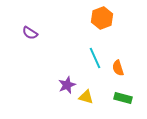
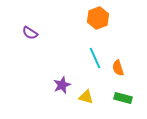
orange hexagon: moved 4 px left
purple star: moved 5 px left
